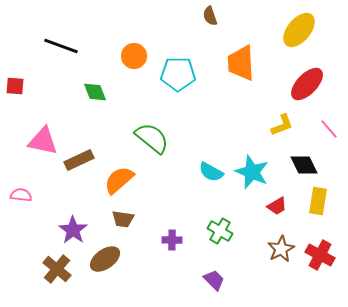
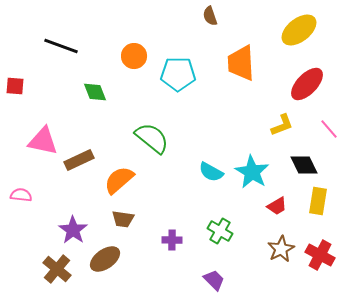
yellow ellipse: rotated 12 degrees clockwise
cyan star: rotated 8 degrees clockwise
